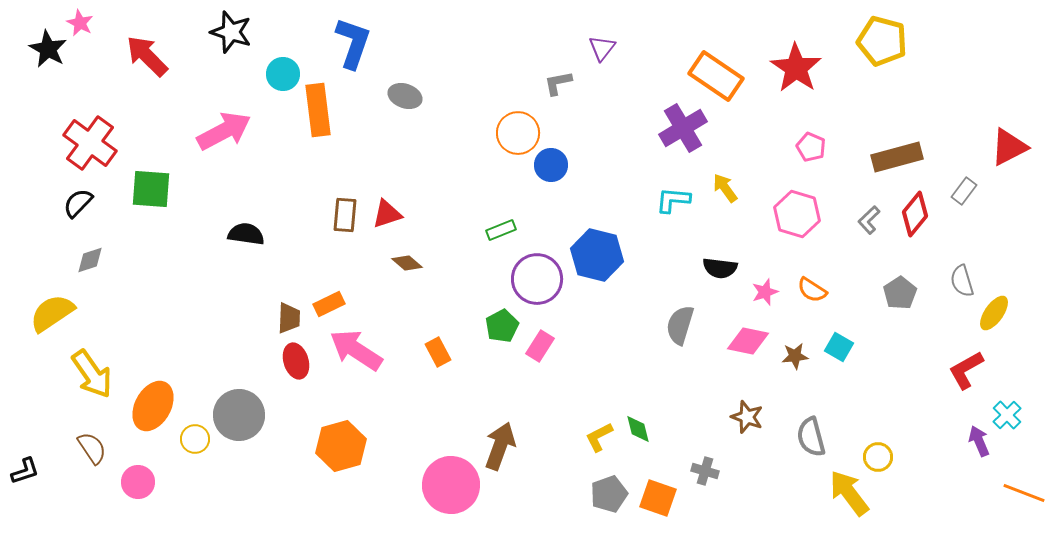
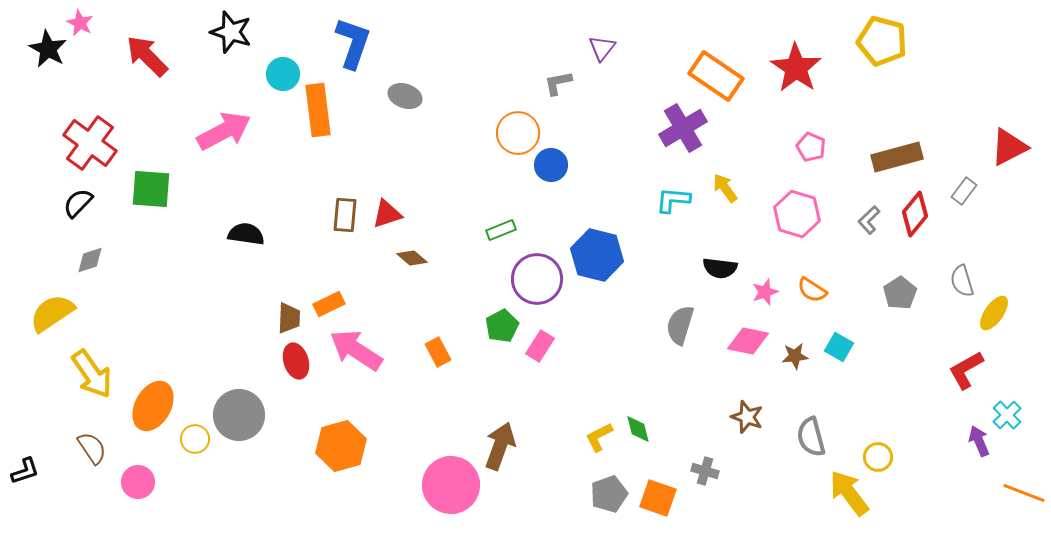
brown diamond at (407, 263): moved 5 px right, 5 px up
